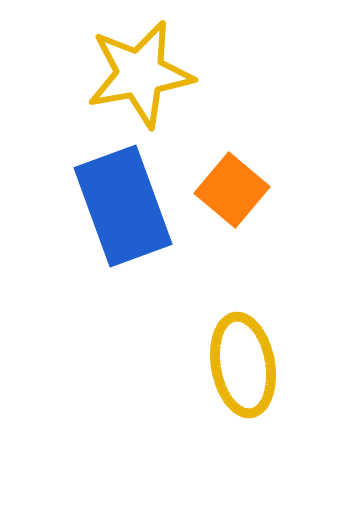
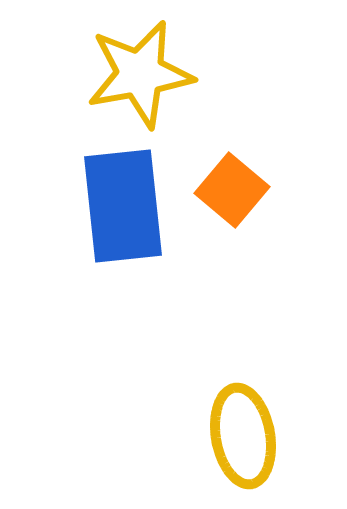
blue rectangle: rotated 14 degrees clockwise
yellow ellipse: moved 71 px down
